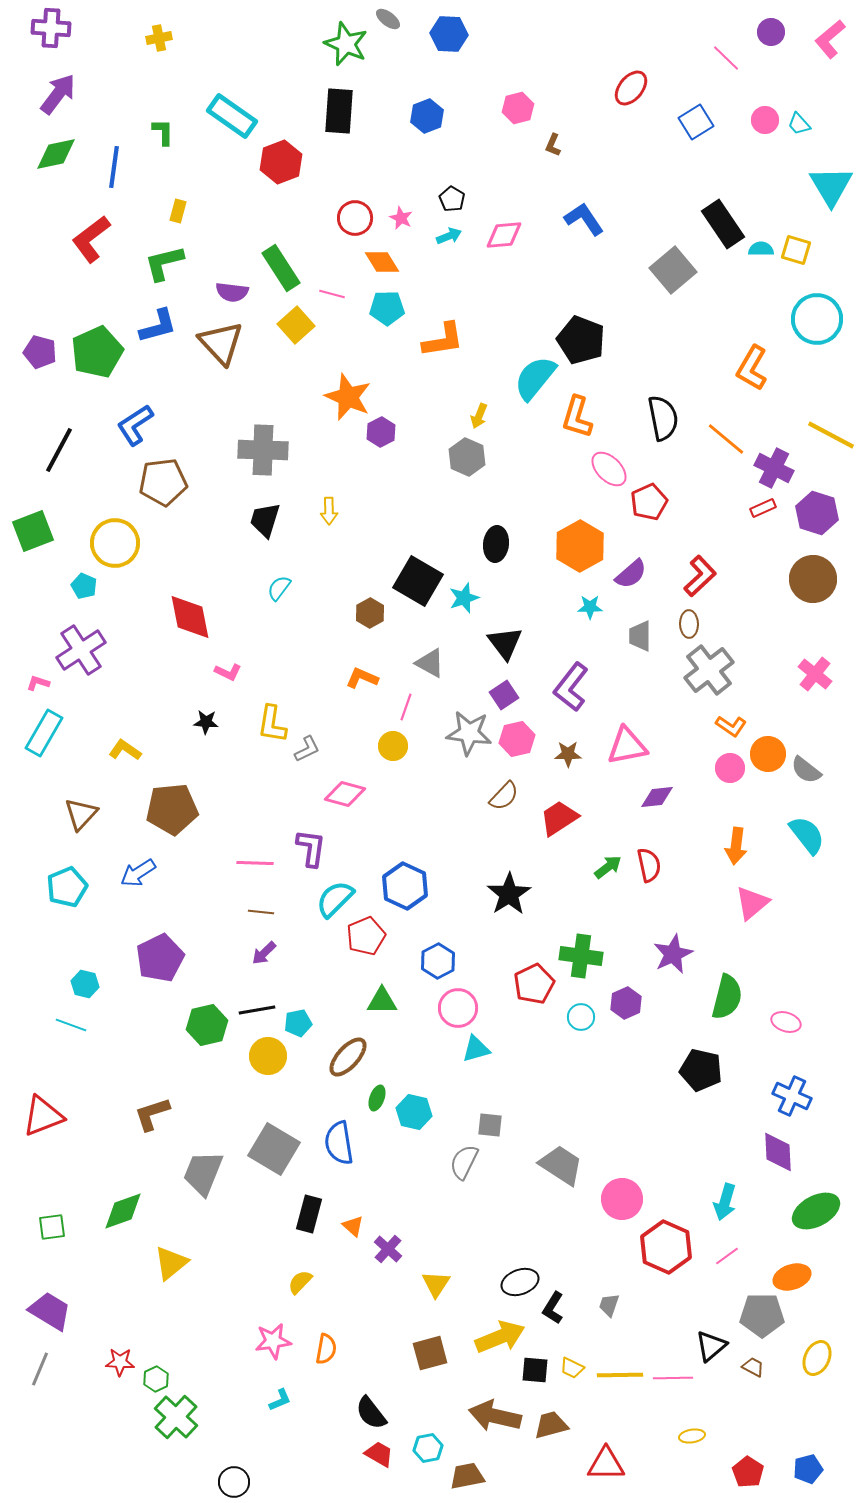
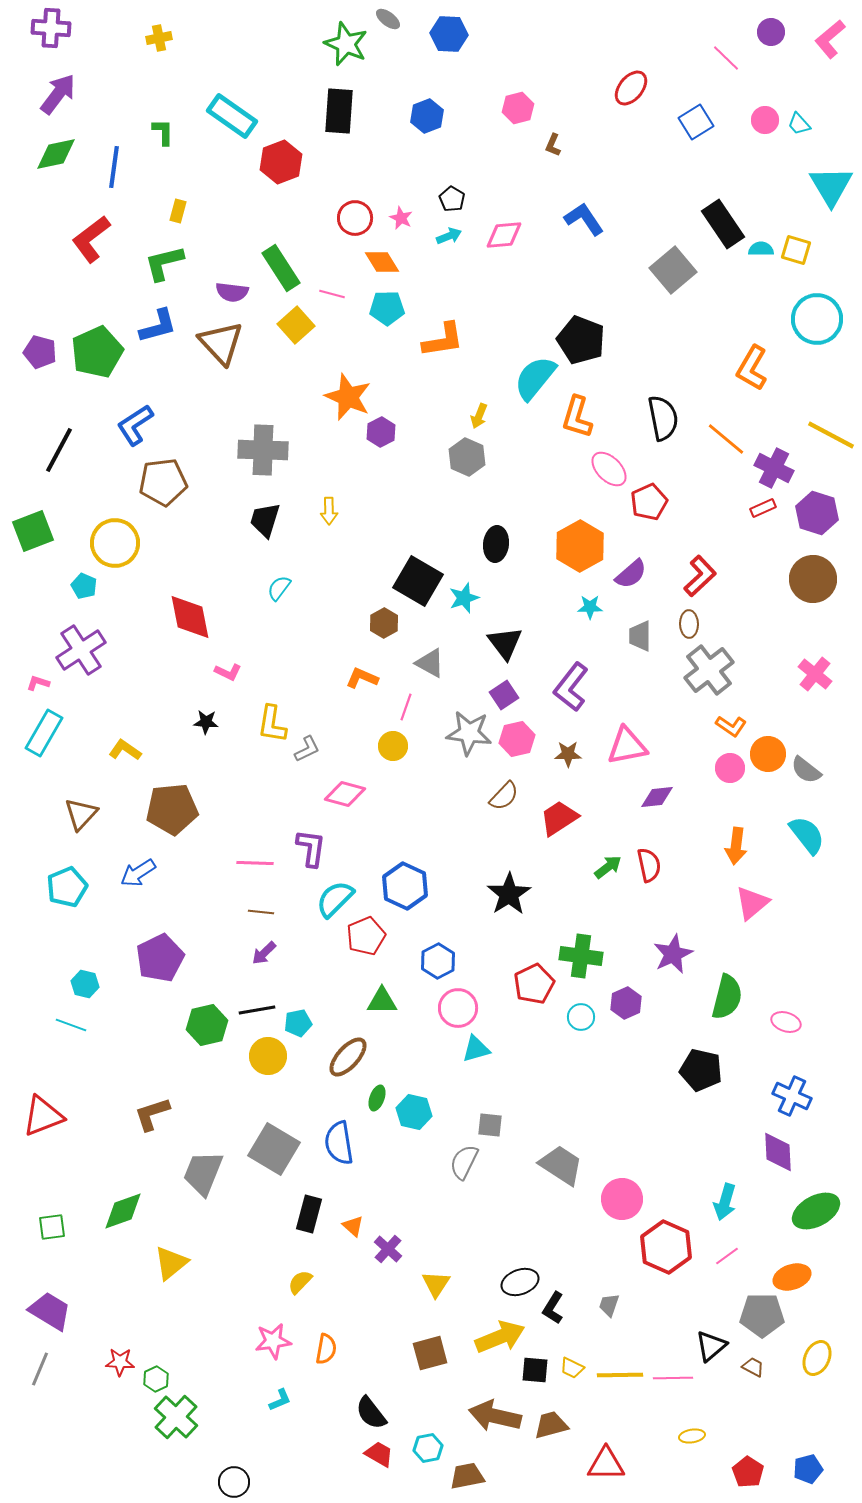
brown hexagon at (370, 613): moved 14 px right, 10 px down
